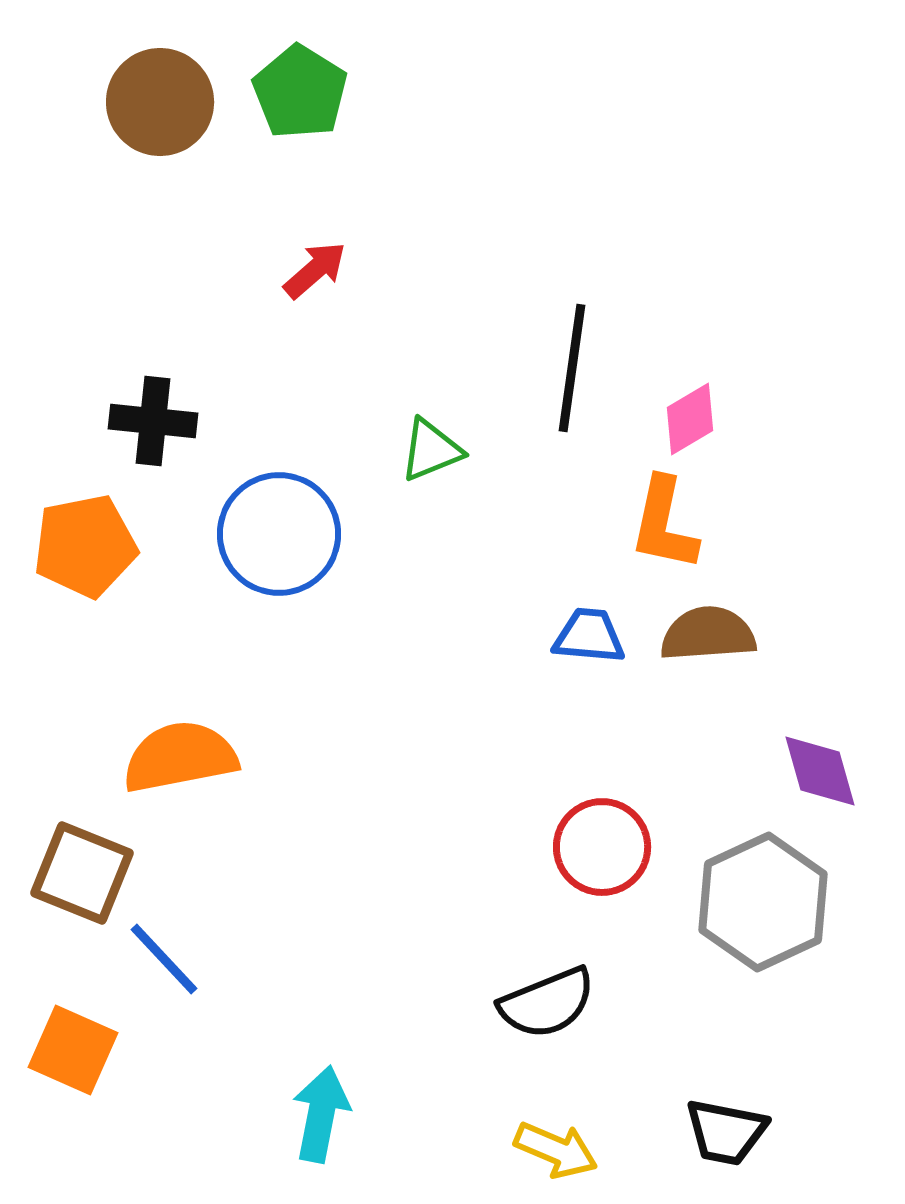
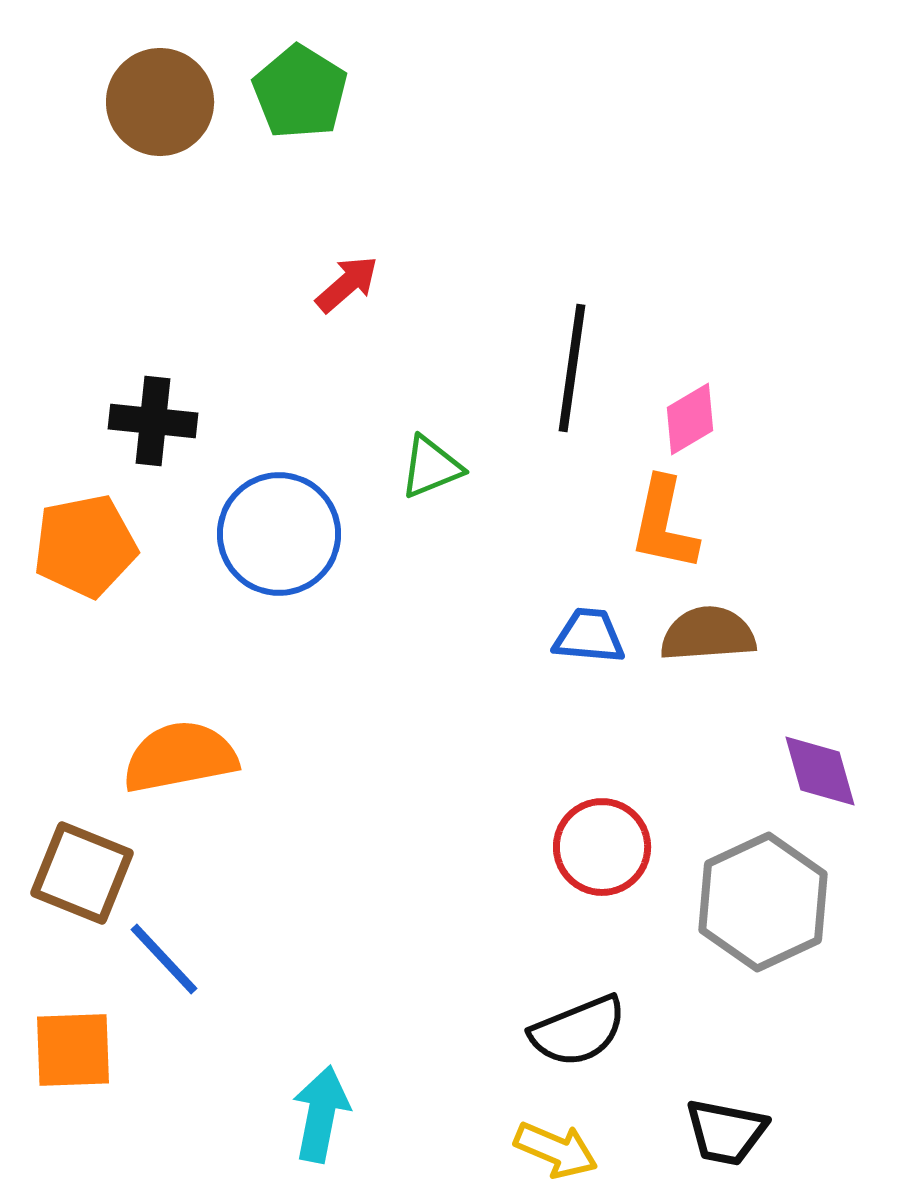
red arrow: moved 32 px right, 14 px down
green triangle: moved 17 px down
black semicircle: moved 31 px right, 28 px down
orange square: rotated 26 degrees counterclockwise
